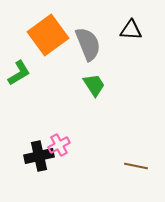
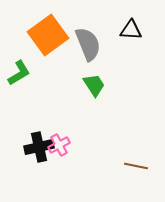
black cross: moved 9 px up
